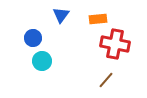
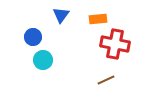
blue circle: moved 1 px up
cyan circle: moved 1 px right, 1 px up
brown line: rotated 24 degrees clockwise
